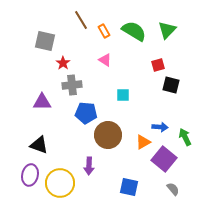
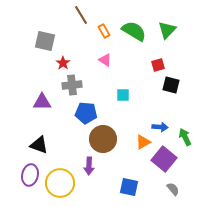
brown line: moved 5 px up
brown circle: moved 5 px left, 4 px down
